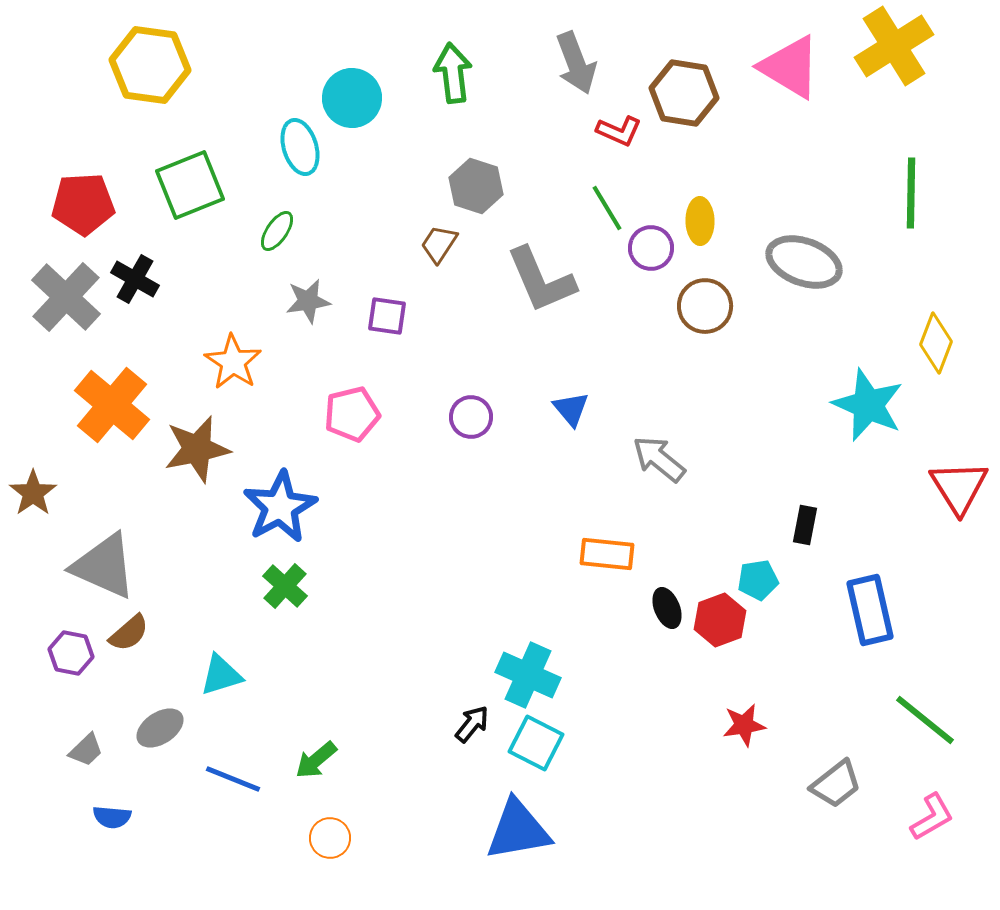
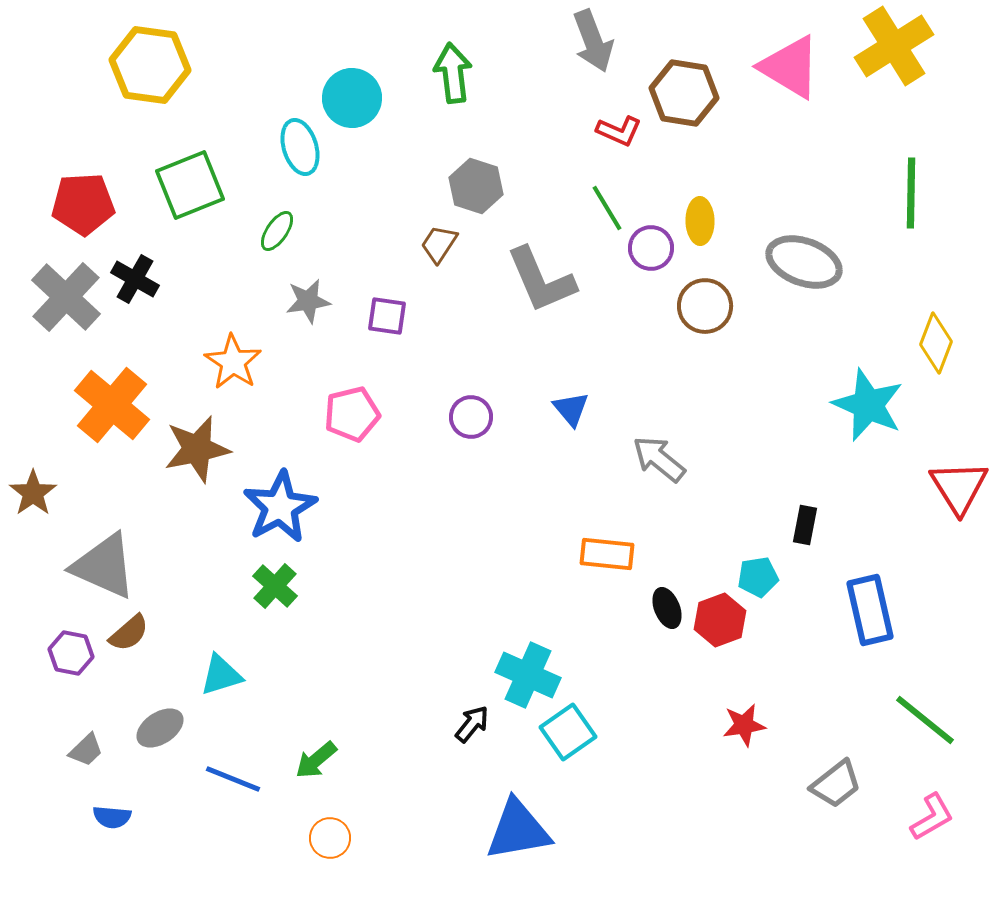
gray arrow at (576, 63): moved 17 px right, 22 px up
cyan pentagon at (758, 580): moved 3 px up
green cross at (285, 586): moved 10 px left
cyan square at (536, 743): moved 32 px right, 11 px up; rotated 28 degrees clockwise
